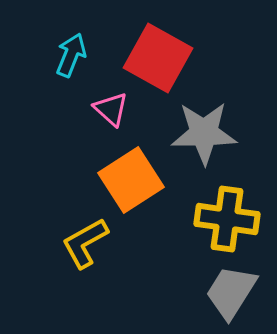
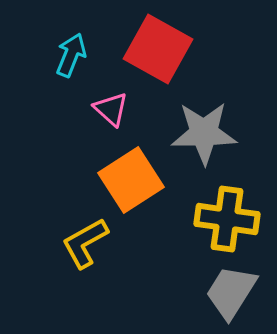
red square: moved 9 px up
